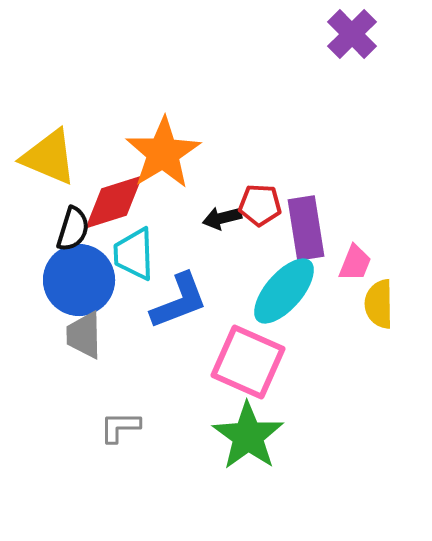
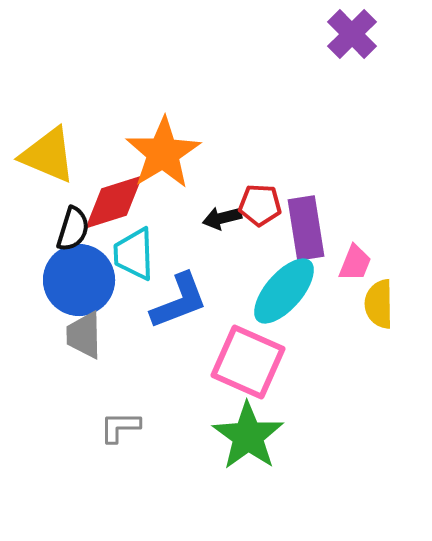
yellow triangle: moved 1 px left, 2 px up
